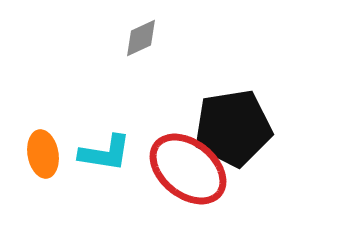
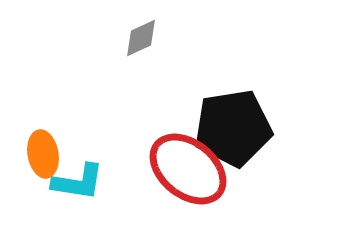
cyan L-shape: moved 27 px left, 29 px down
